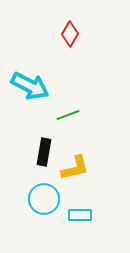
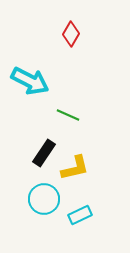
red diamond: moved 1 px right
cyan arrow: moved 5 px up
green line: rotated 45 degrees clockwise
black rectangle: moved 1 px down; rotated 24 degrees clockwise
cyan rectangle: rotated 25 degrees counterclockwise
